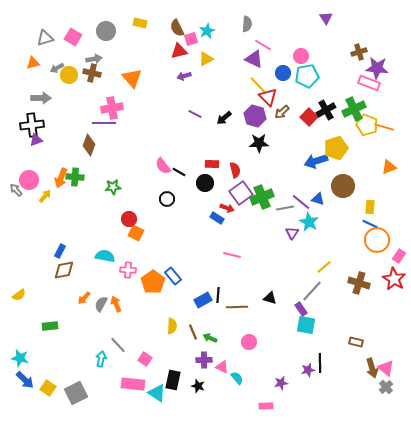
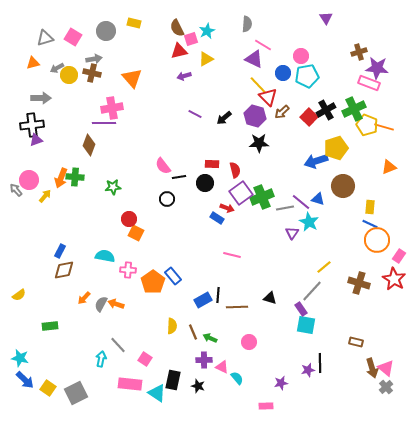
yellow rectangle at (140, 23): moved 6 px left
black line at (179, 172): moved 5 px down; rotated 40 degrees counterclockwise
orange arrow at (116, 304): rotated 49 degrees counterclockwise
pink rectangle at (133, 384): moved 3 px left
